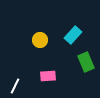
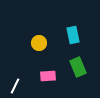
cyan rectangle: rotated 54 degrees counterclockwise
yellow circle: moved 1 px left, 3 px down
green rectangle: moved 8 px left, 5 px down
